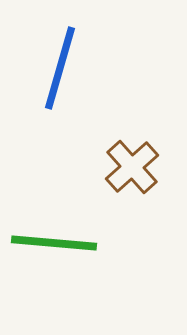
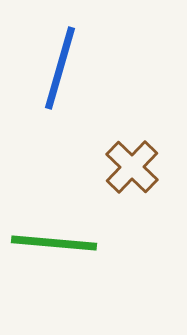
brown cross: rotated 4 degrees counterclockwise
